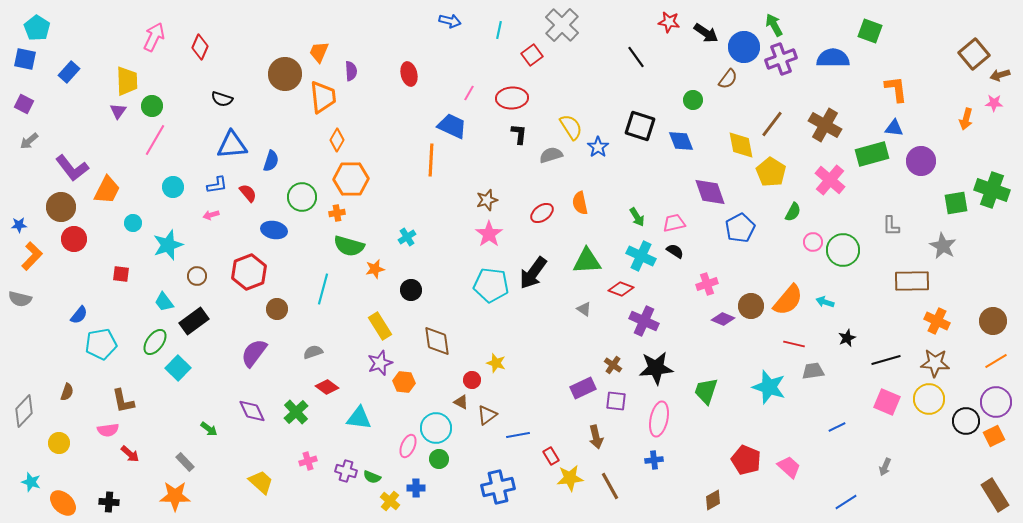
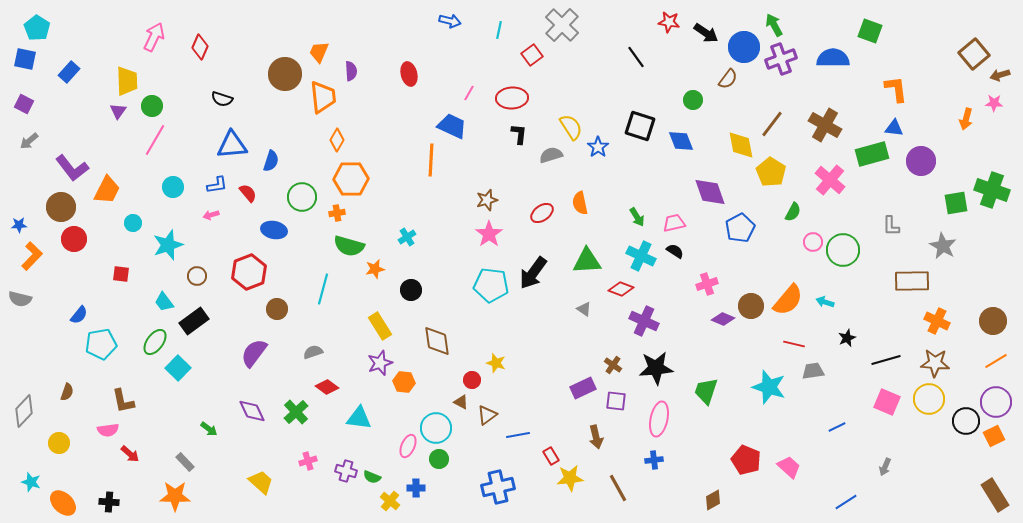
brown line at (610, 486): moved 8 px right, 2 px down
